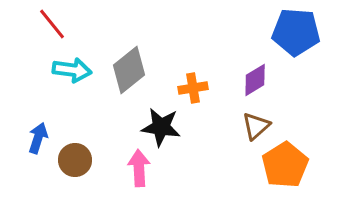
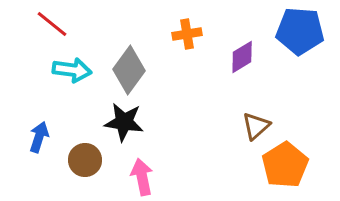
red line: rotated 12 degrees counterclockwise
blue pentagon: moved 4 px right, 1 px up
gray diamond: rotated 15 degrees counterclockwise
purple diamond: moved 13 px left, 23 px up
orange cross: moved 6 px left, 54 px up
black star: moved 37 px left, 5 px up
blue arrow: moved 1 px right, 1 px up
brown circle: moved 10 px right
pink arrow: moved 3 px right, 9 px down; rotated 9 degrees counterclockwise
